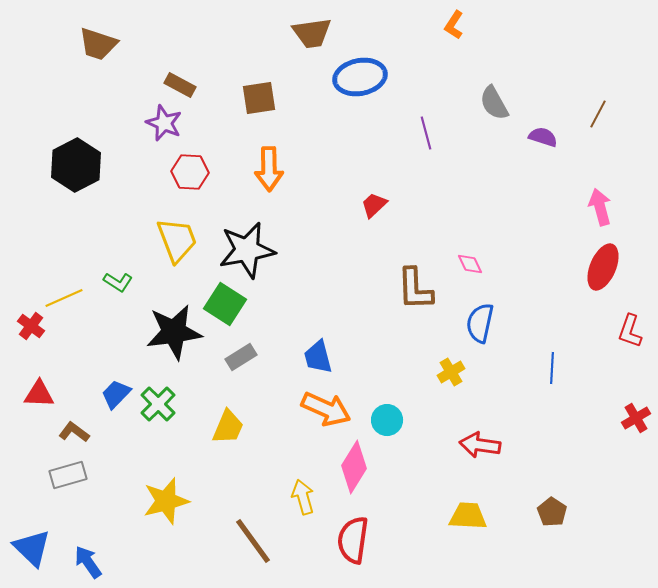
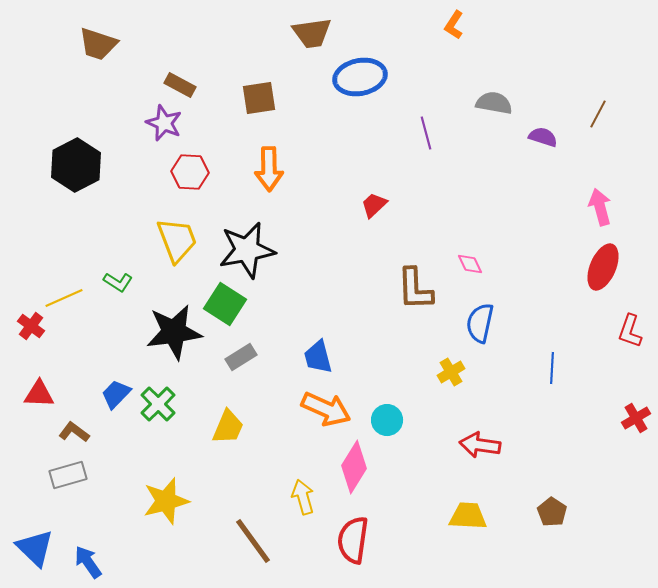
gray semicircle at (494, 103): rotated 129 degrees clockwise
blue triangle at (32, 548): moved 3 px right
